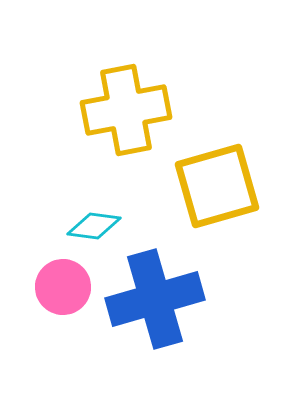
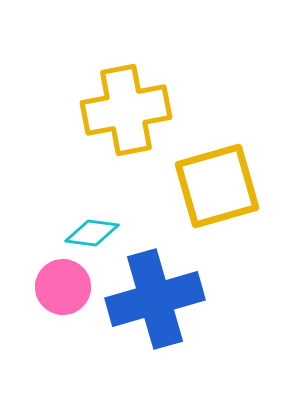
cyan diamond: moved 2 px left, 7 px down
